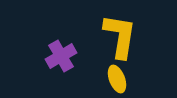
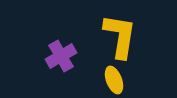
yellow ellipse: moved 3 px left, 1 px down
